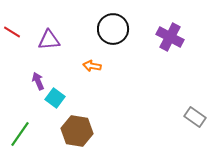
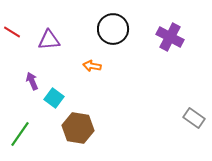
purple arrow: moved 6 px left
cyan square: moved 1 px left
gray rectangle: moved 1 px left, 1 px down
brown hexagon: moved 1 px right, 3 px up
